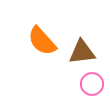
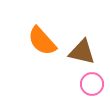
brown triangle: rotated 20 degrees clockwise
